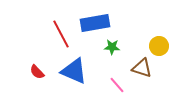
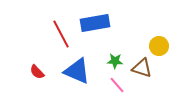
green star: moved 3 px right, 14 px down
blue triangle: moved 3 px right
